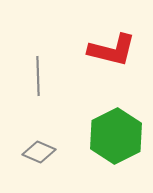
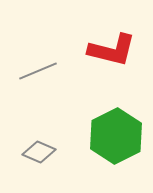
gray line: moved 5 px up; rotated 69 degrees clockwise
